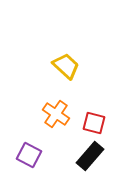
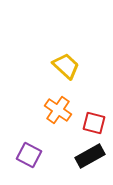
orange cross: moved 2 px right, 4 px up
black rectangle: rotated 20 degrees clockwise
